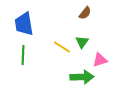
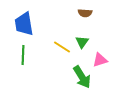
brown semicircle: rotated 56 degrees clockwise
green arrow: rotated 60 degrees clockwise
